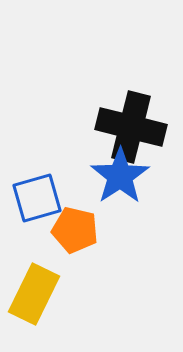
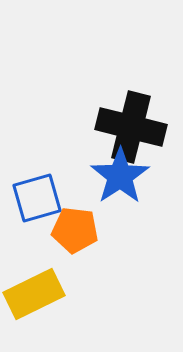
orange pentagon: rotated 6 degrees counterclockwise
yellow rectangle: rotated 38 degrees clockwise
